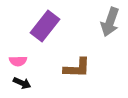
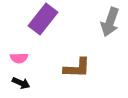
purple rectangle: moved 2 px left, 7 px up
pink semicircle: moved 1 px right, 3 px up
black arrow: moved 1 px left
